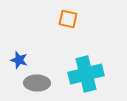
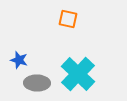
cyan cross: moved 8 px left; rotated 32 degrees counterclockwise
